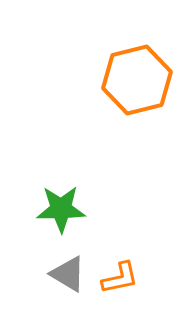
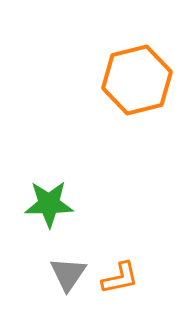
green star: moved 12 px left, 5 px up
gray triangle: rotated 33 degrees clockwise
